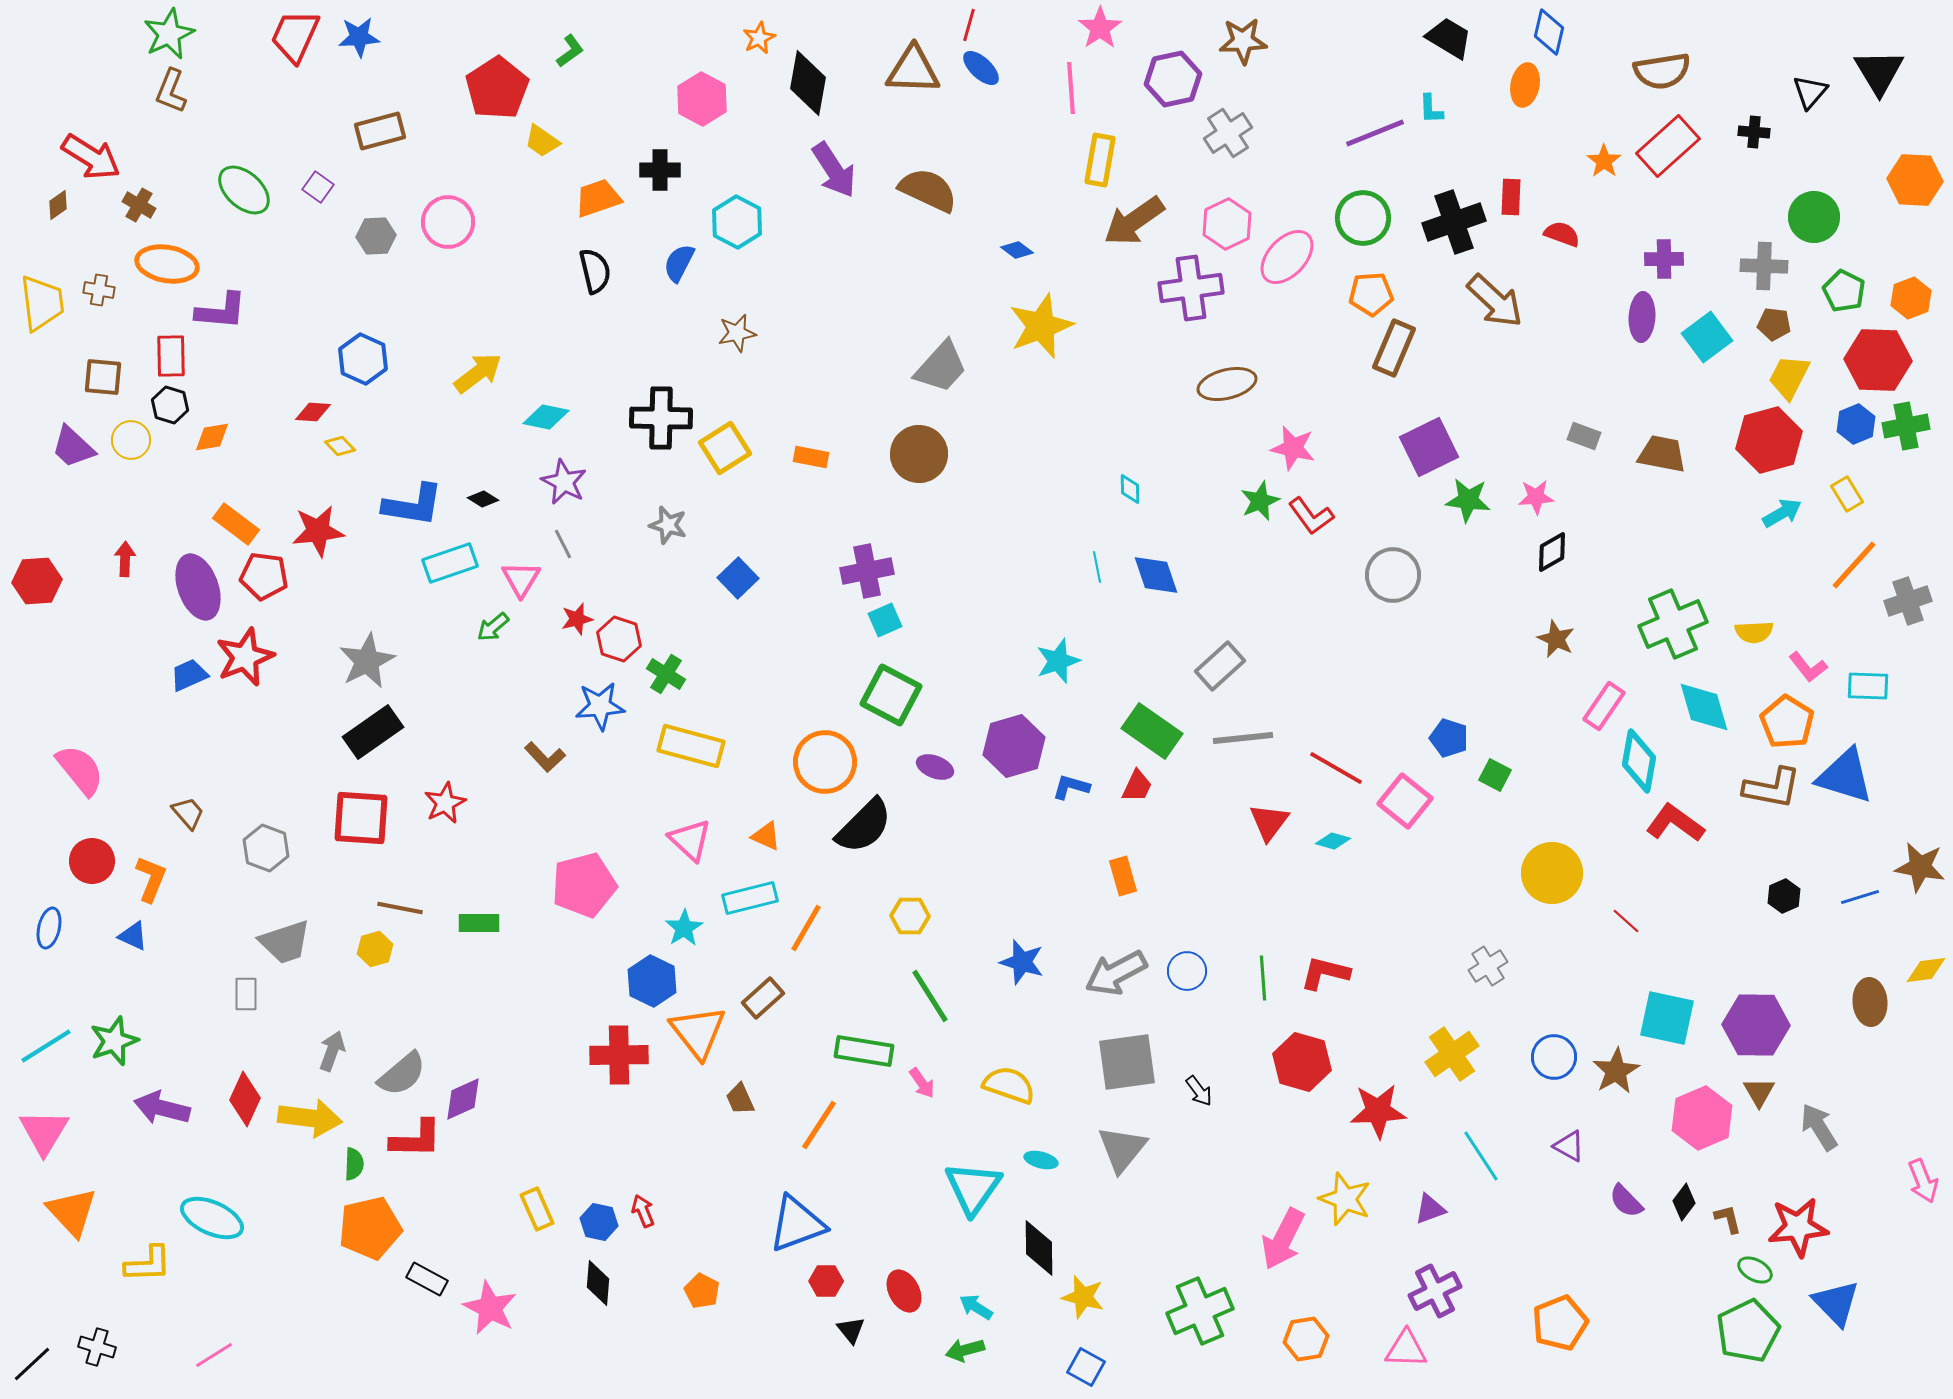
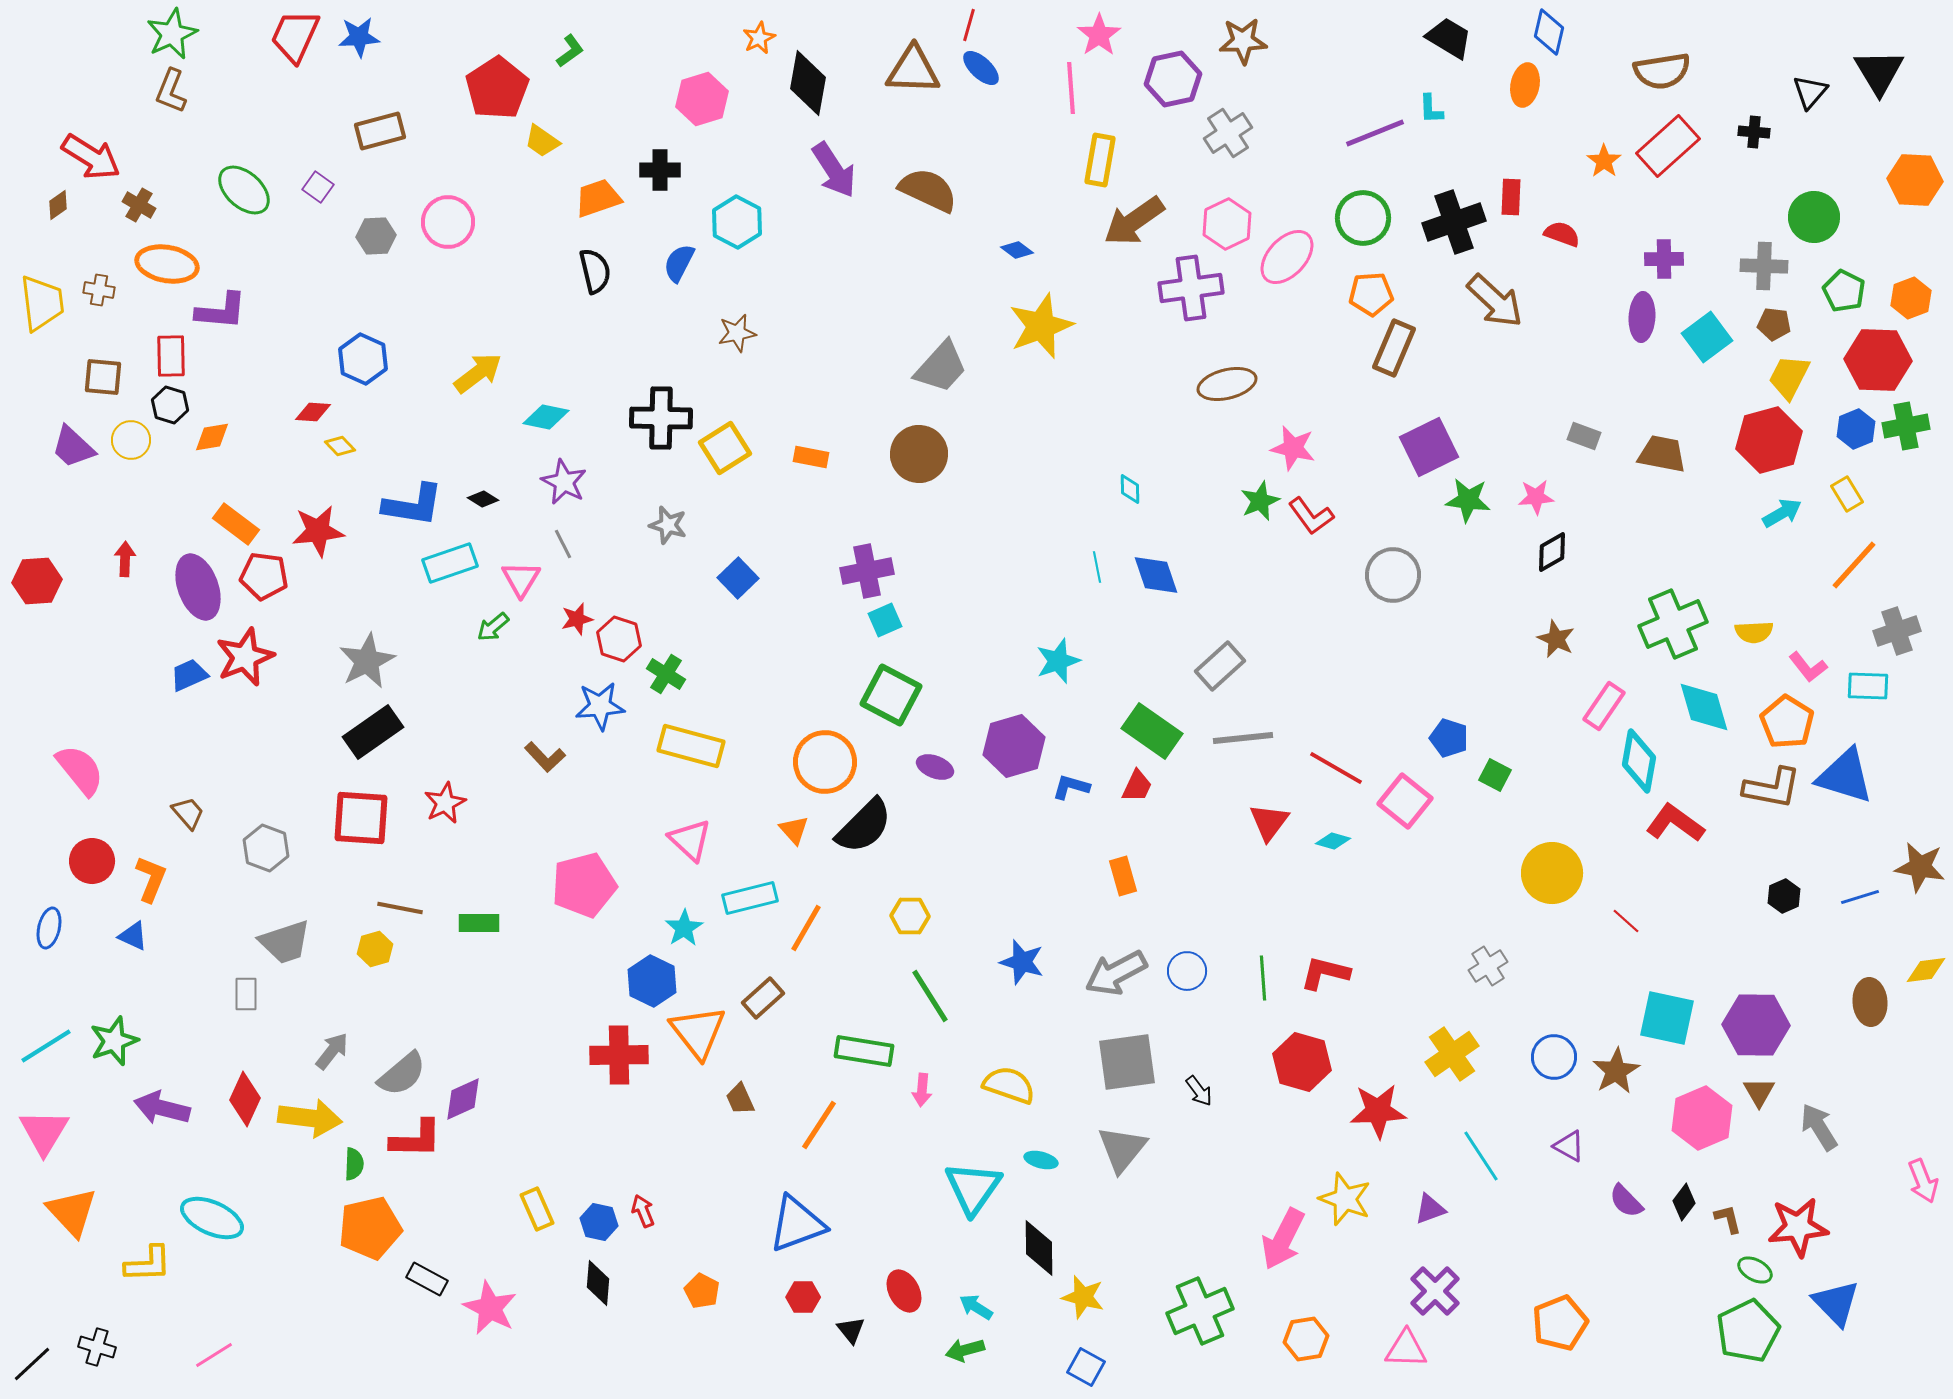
pink star at (1100, 28): moved 1 px left, 7 px down
green star at (169, 34): moved 3 px right
pink hexagon at (702, 99): rotated 15 degrees clockwise
blue hexagon at (1856, 424): moved 5 px down
gray cross at (1908, 601): moved 11 px left, 30 px down
orange triangle at (766, 836): moved 28 px right, 6 px up; rotated 24 degrees clockwise
gray arrow at (332, 1051): rotated 18 degrees clockwise
pink arrow at (922, 1083): moved 7 px down; rotated 40 degrees clockwise
red hexagon at (826, 1281): moved 23 px left, 16 px down
purple cross at (1435, 1291): rotated 18 degrees counterclockwise
